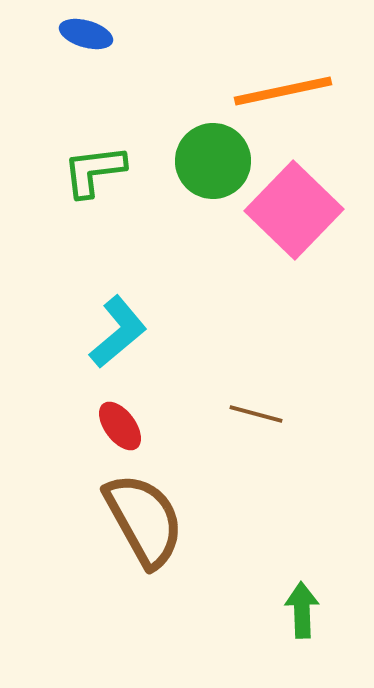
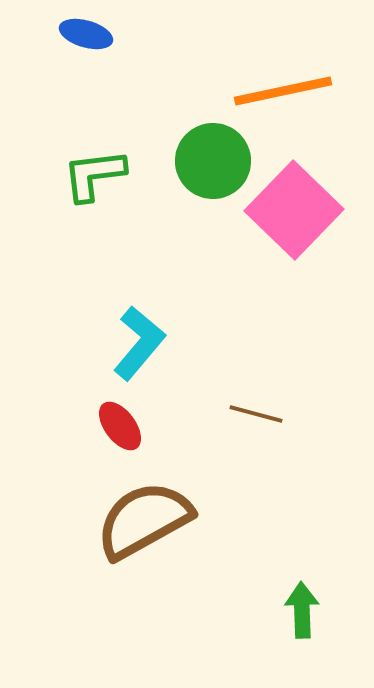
green L-shape: moved 4 px down
cyan L-shape: moved 21 px right, 11 px down; rotated 10 degrees counterclockwise
brown semicircle: rotated 90 degrees counterclockwise
